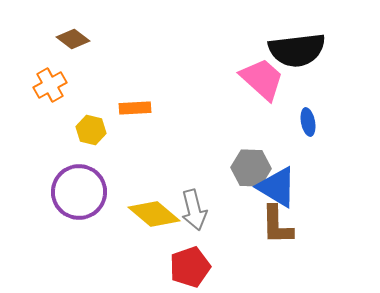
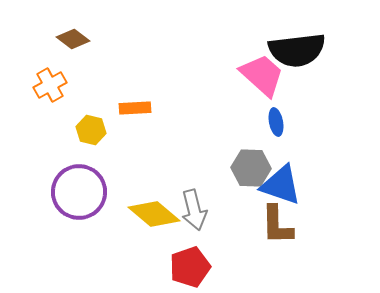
pink trapezoid: moved 4 px up
blue ellipse: moved 32 px left
blue triangle: moved 4 px right, 2 px up; rotated 12 degrees counterclockwise
